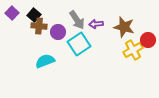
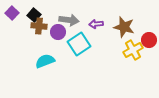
gray arrow: moved 8 px left; rotated 48 degrees counterclockwise
red circle: moved 1 px right
